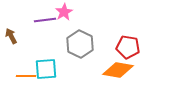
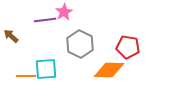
brown arrow: rotated 21 degrees counterclockwise
orange diamond: moved 9 px left; rotated 8 degrees counterclockwise
